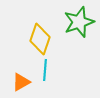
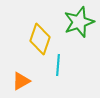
cyan line: moved 13 px right, 5 px up
orange triangle: moved 1 px up
